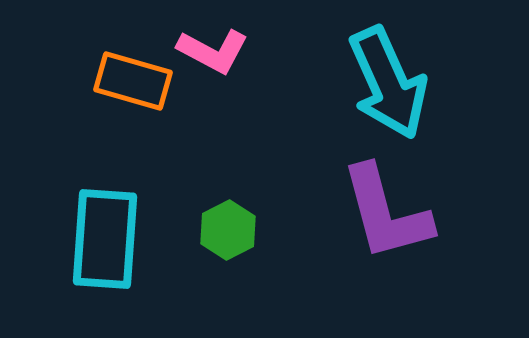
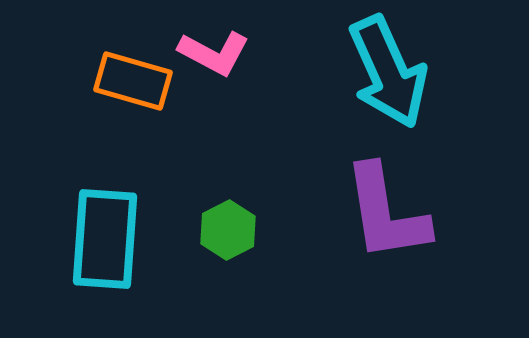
pink L-shape: moved 1 px right, 2 px down
cyan arrow: moved 11 px up
purple L-shape: rotated 6 degrees clockwise
